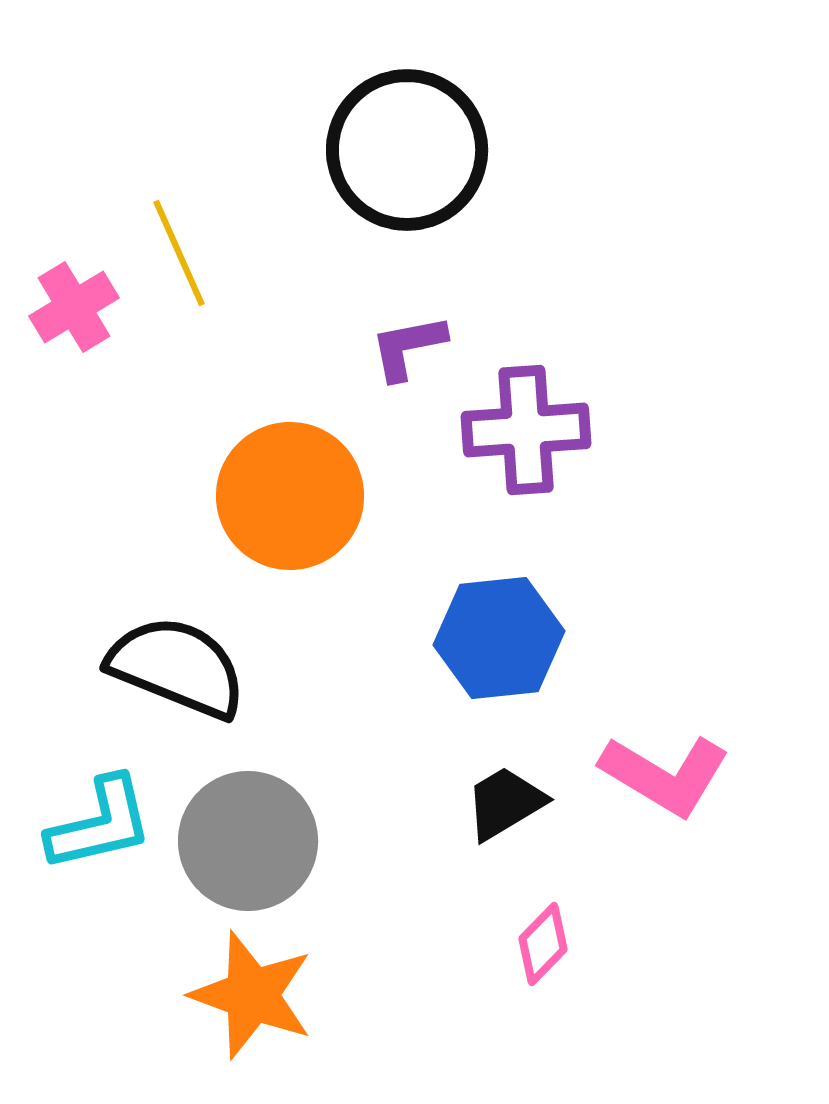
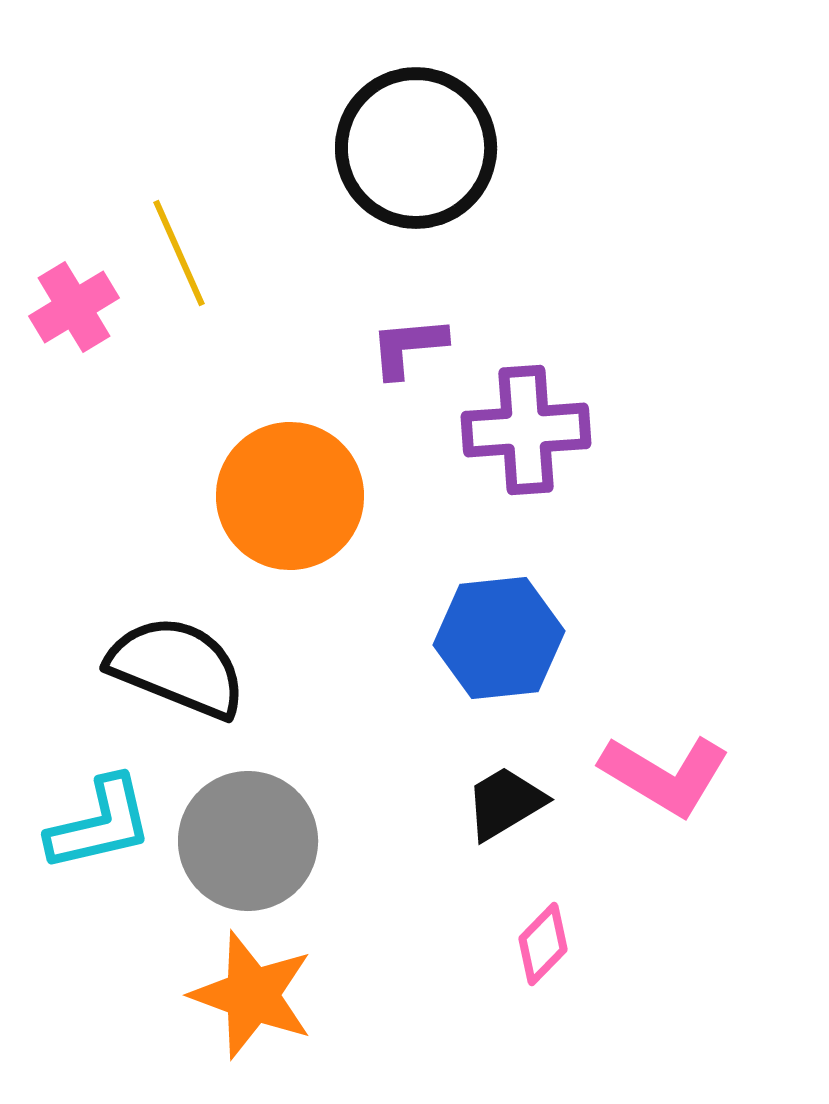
black circle: moved 9 px right, 2 px up
purple L-shape: rotated 6 degrees clockwise
